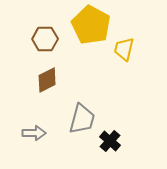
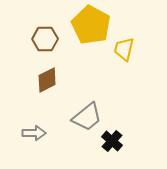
gray trapezoid: moved 5 px right, 2 px up; rotated 36 degrees clockwise
black cross: moved 2 px right
